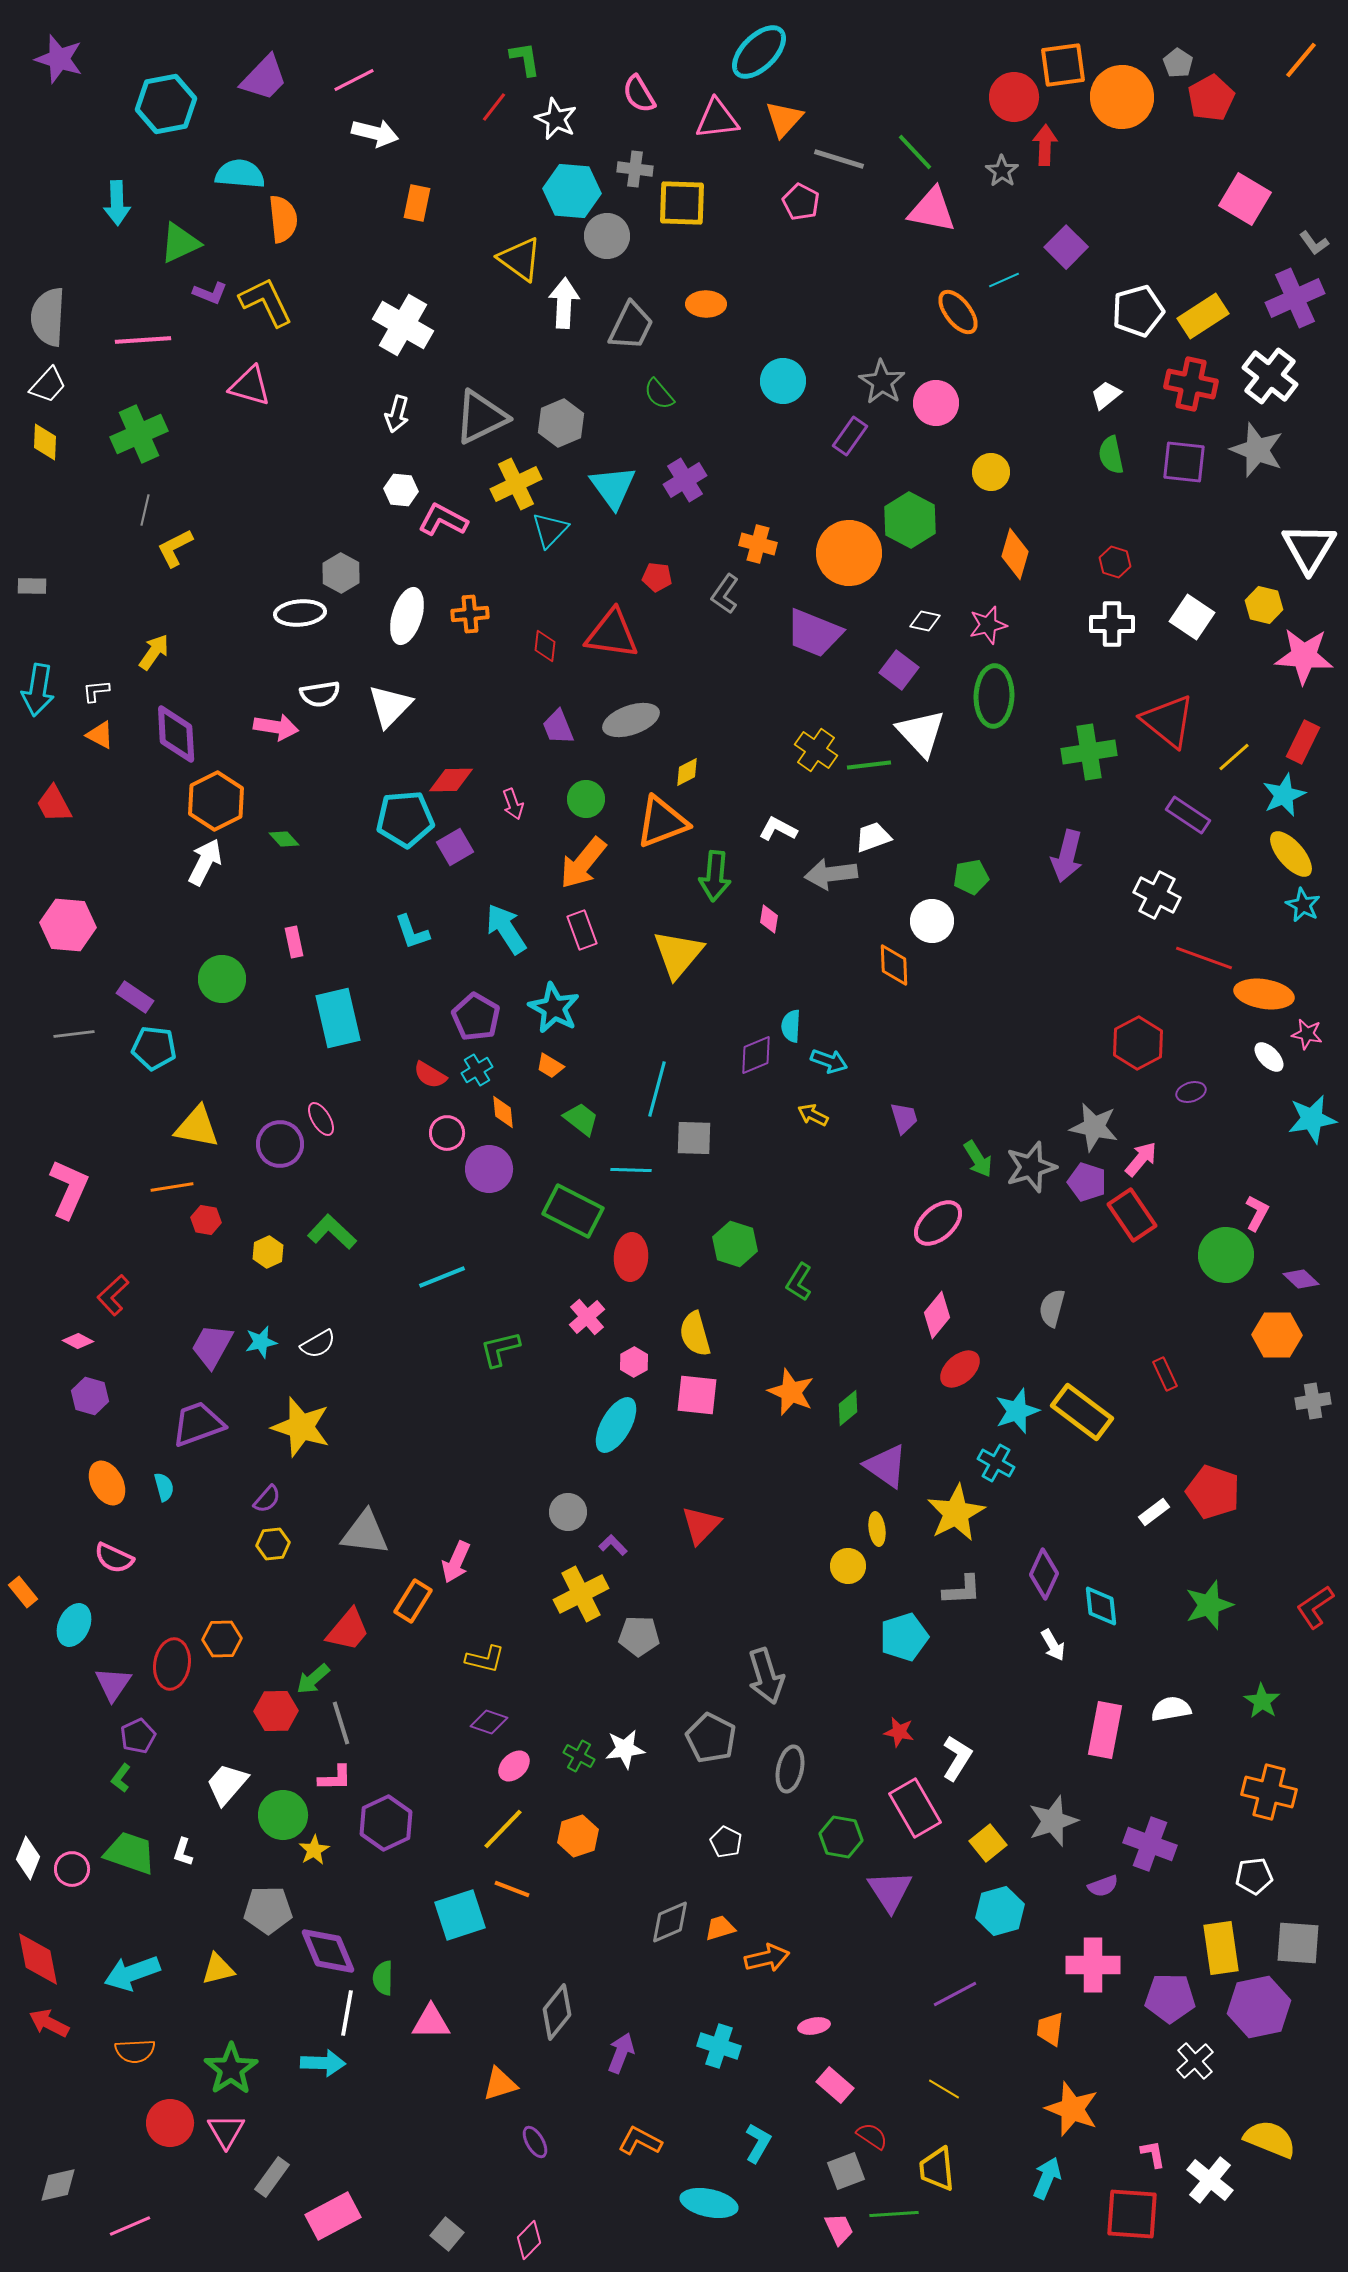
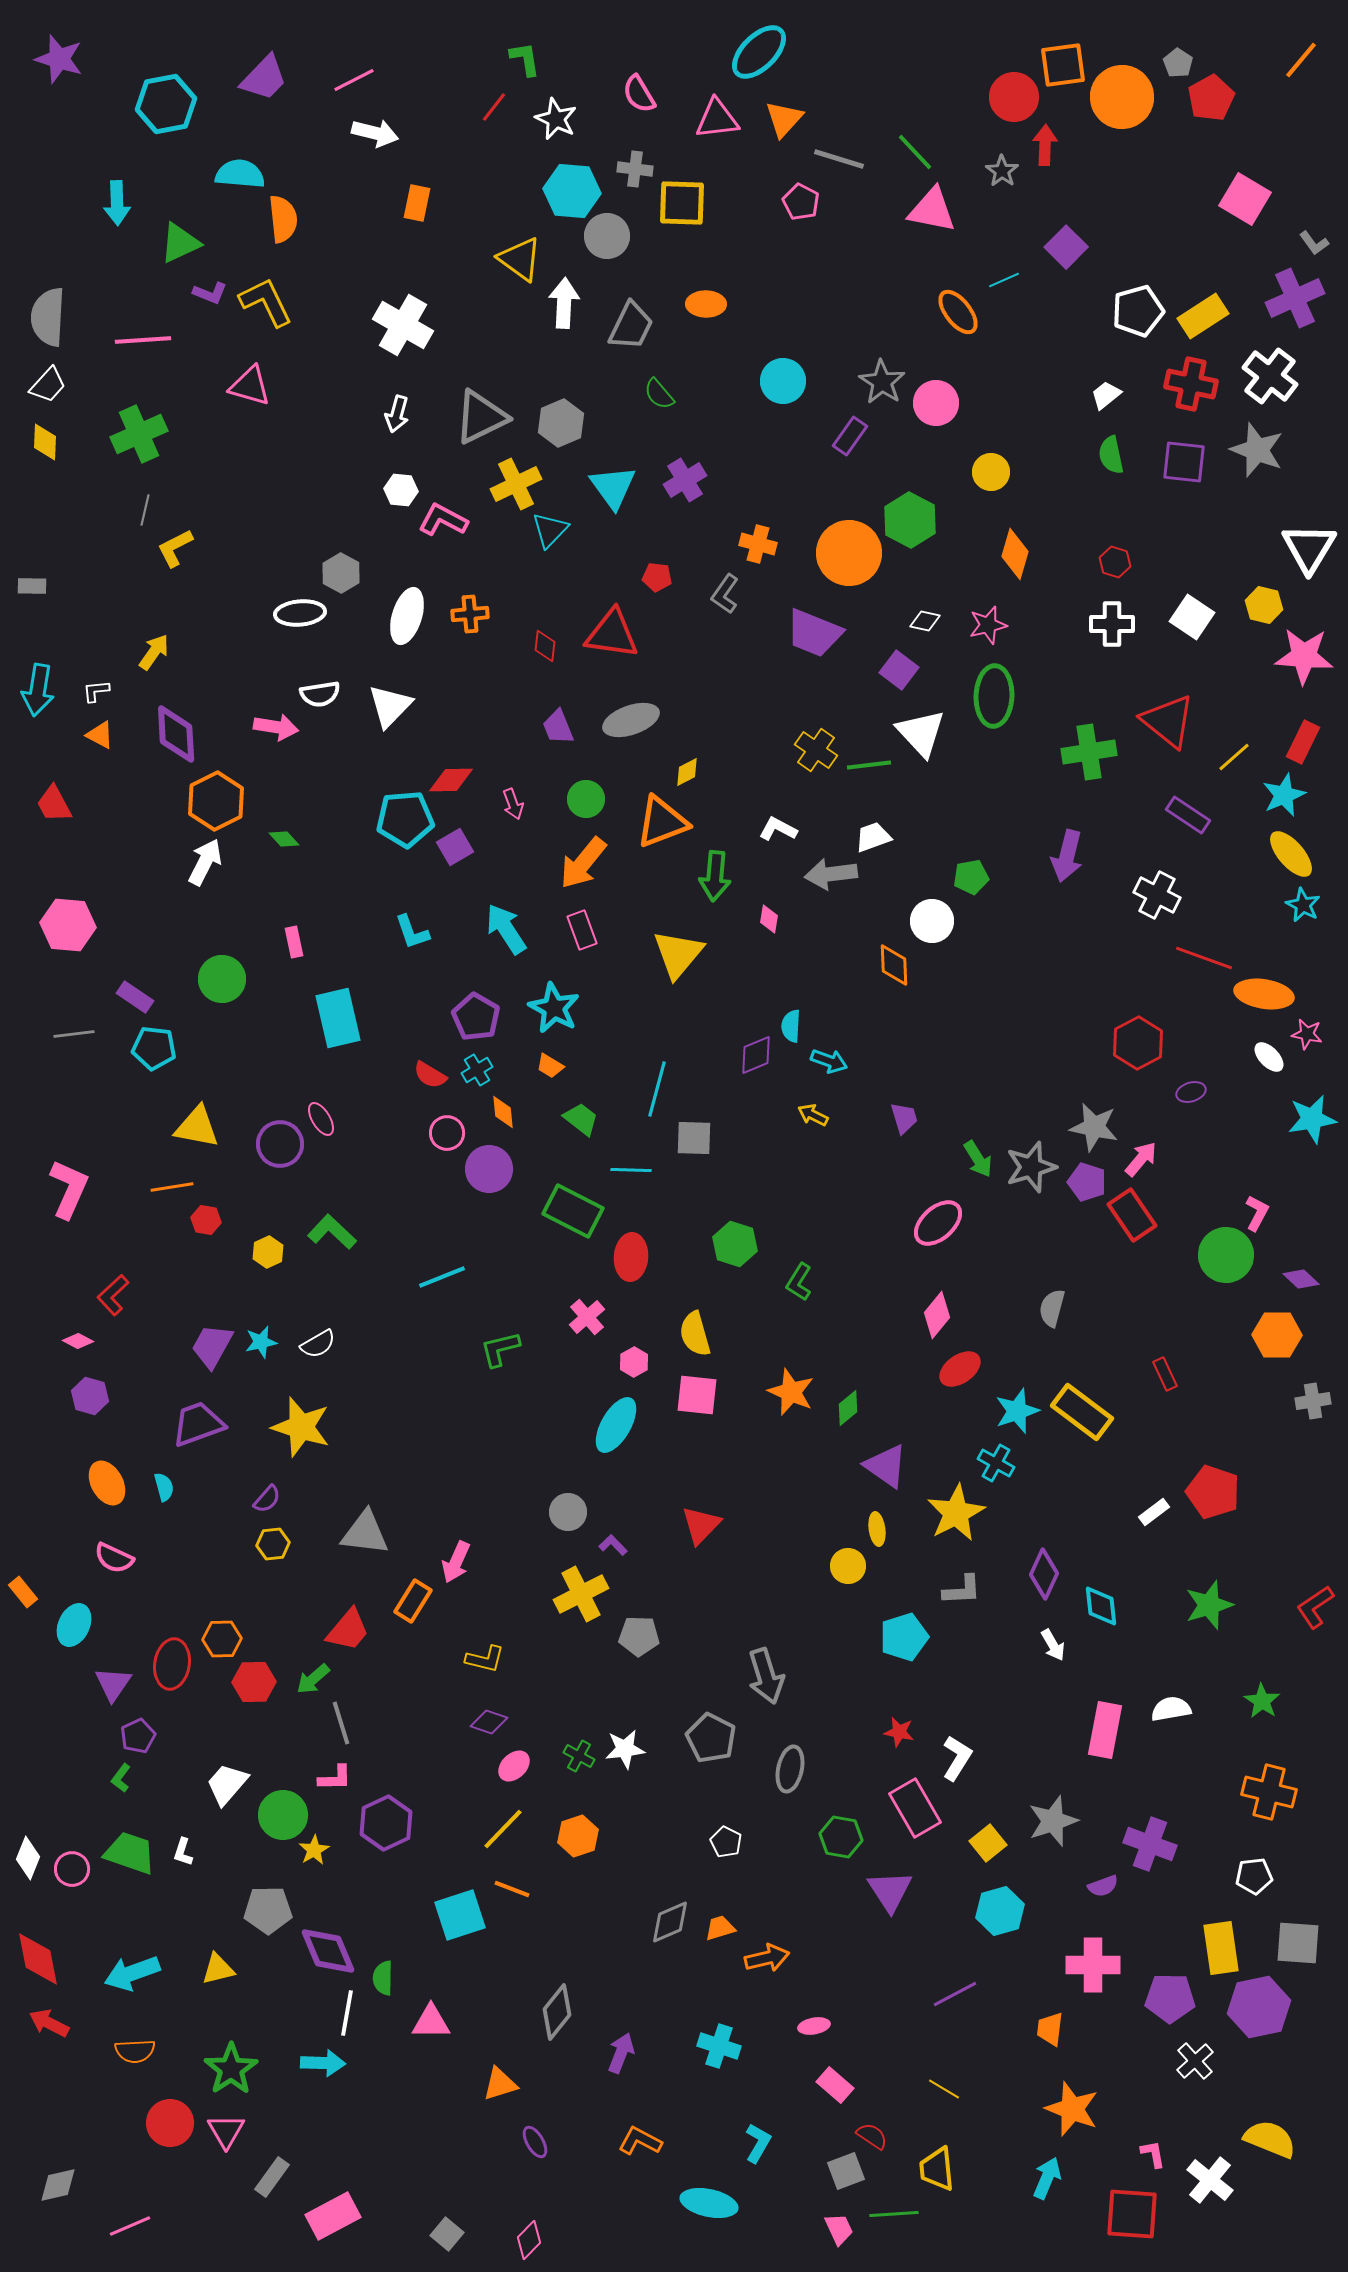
red ellipse at (960, 1369): rotated 6 degrees clockwise
red hexagon at (276, 1711): moved 22 px left, 29 px up
